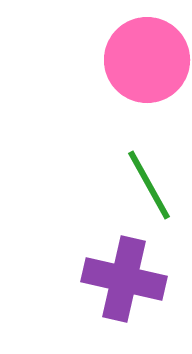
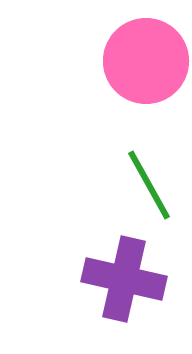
pink circle: moved 1 px left, 1 px down
